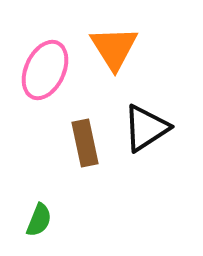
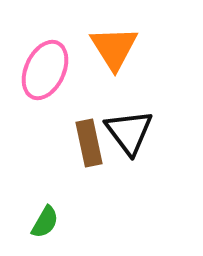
black triangle: moved 17 px left, 4 px down; rotated 34 degrees counterclockwise
brown rectangle: moved 4 px right
green semicircle: moved 6 px right, 2 px down; rotated 8 degrees clockwise
